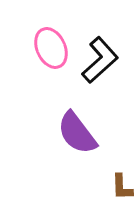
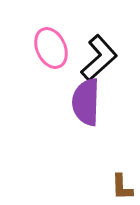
black L-shape: moved 1 px left, 2 px up
purple semicircle: moved 9 px right, 31 px up; rotated 39 degrees clockwise
